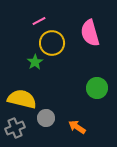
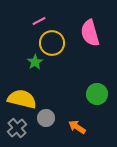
green circle: moved 6 px down
gray cross: moved 2 px right; rotated 18 degrees counterclockwise
